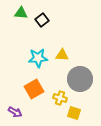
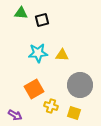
black square: rotated 24 degrees clockwise
cyan star: moved 5 px up
gray circle: moved 6 px down
yellow cross: moved 9 px left, 8 px down
purple arrow: moved 3 px down
